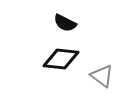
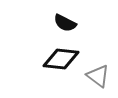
gray triangle: moved 4 px left
